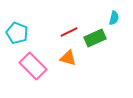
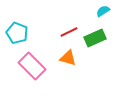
cyan semicircle: moved 11 px left, 7 px up; rotated 136 degrees counterclockwise
pink rectangle: moved 1 px left
